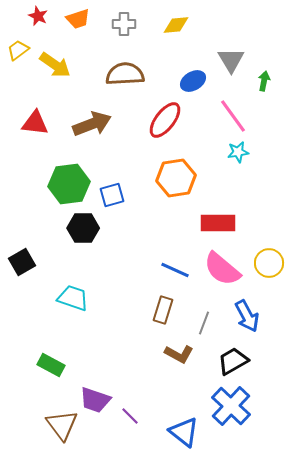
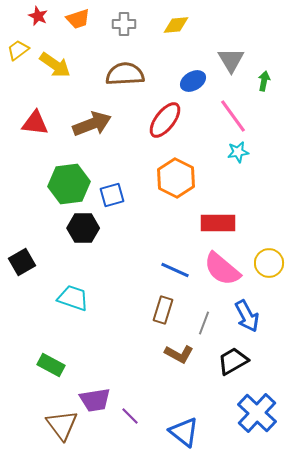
orange hexagon: rotated 24 degrees counterclockwise
purple trapezoid: rotated 28 degrees counterclockwise
blue cross: moved 26 px right, 7 px down
